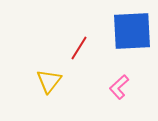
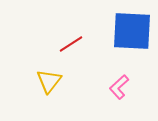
blue square: rotated 6 degrees clockwise
red line: moved 8 px left, 4 px up; rotated 25 degrees clockwise
